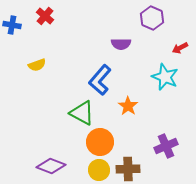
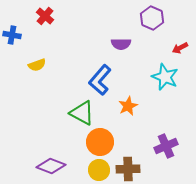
blue cross: moved 10 px down
orange star: rotated 12 degrees clockwise
